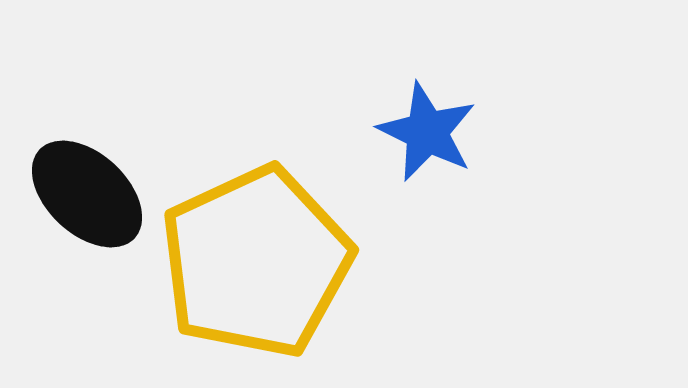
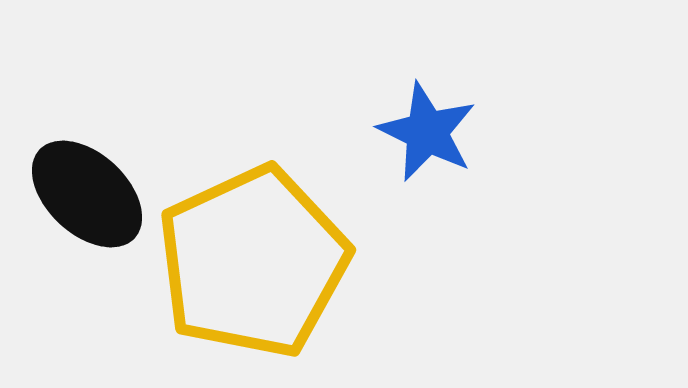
yellow pentagon: moved 3 px left
